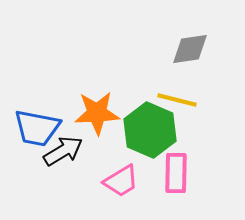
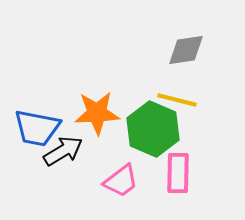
gray diamond: moved 4 px left, 1 px down
green hexagon: moved 3 px right, 1 px up
pink rectangle: moved 2 px right
pink trapezoid: rotated 6 degrees counterclockwise
